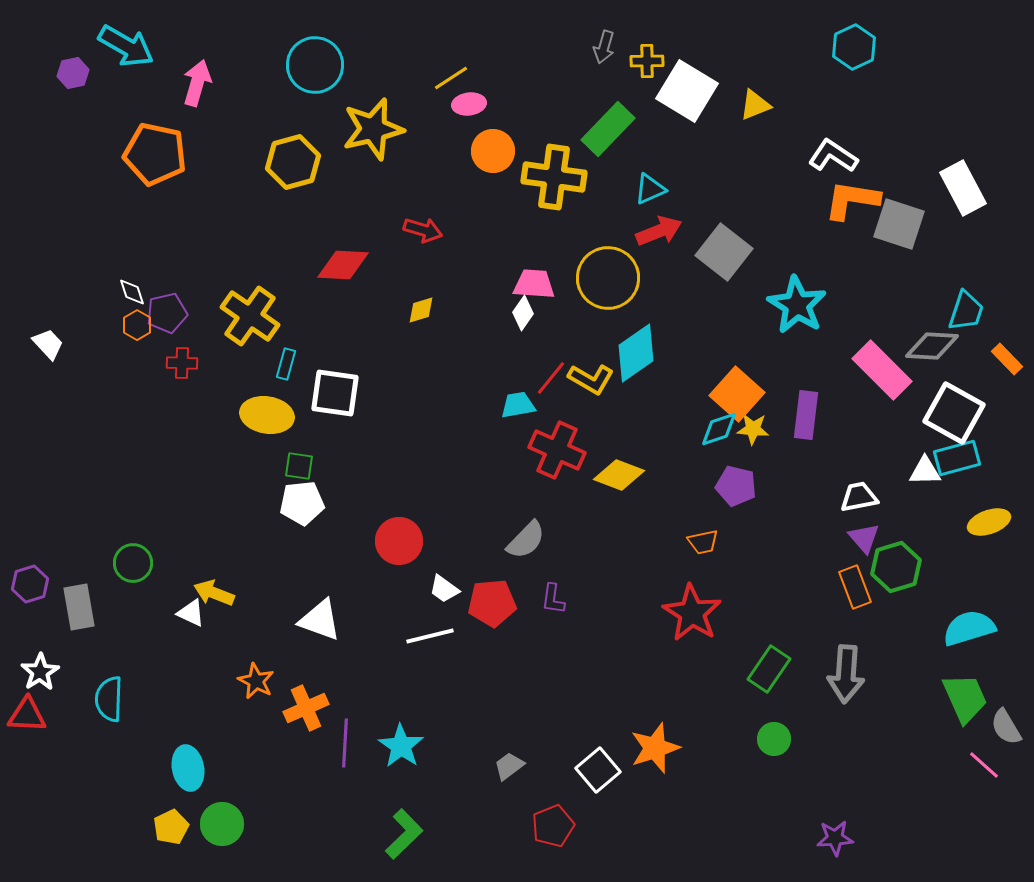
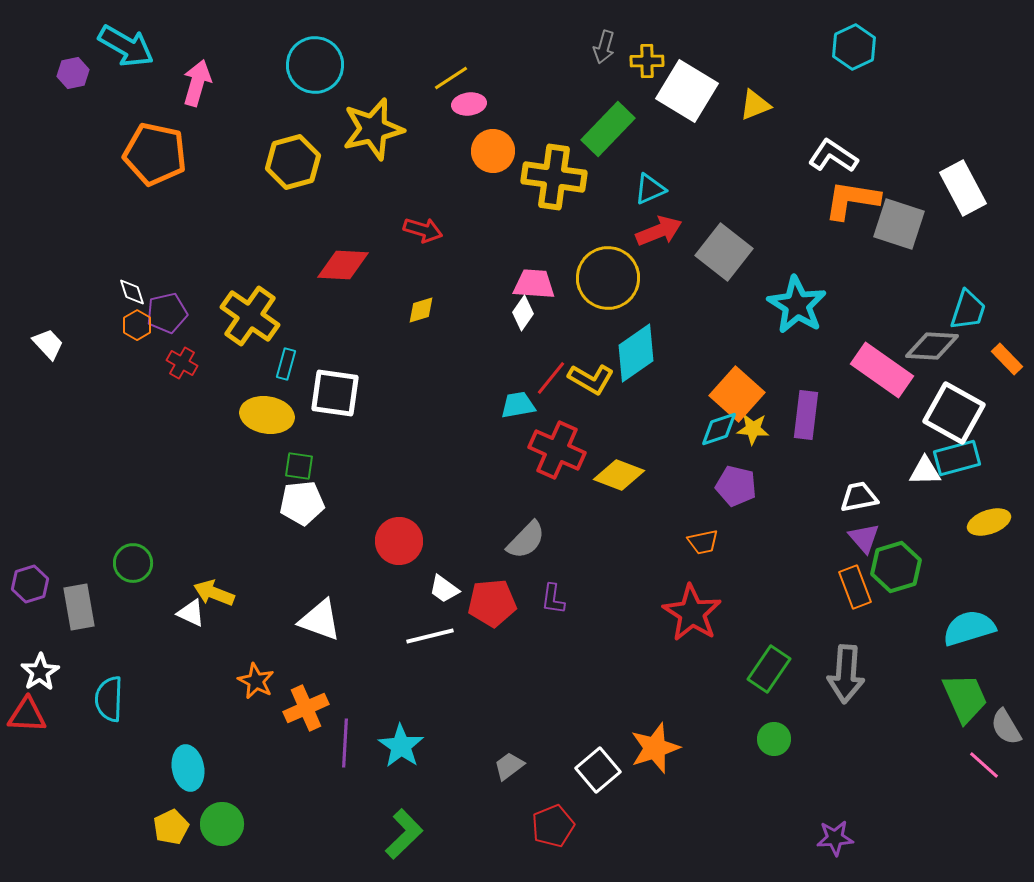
cyan trapezoid at (966, 311): moved 2 px right, 1 px up
red cross at (182, 363): rotated 28 degrees clockwise
pink rectangle at (882, 370): rotated 10 degrees counterclockwise
